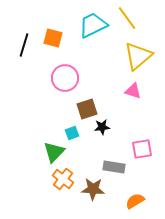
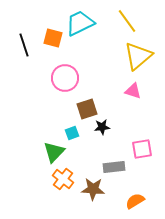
yellow line: moved 3 px down
cyan trapezoid: moved 13 px left, 2 px up
black line: rotated 35 degrees counterclockwise
gray rectangle: rotated 15 degrees counterclockwise
